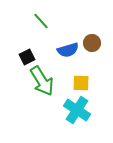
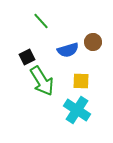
brown circle: moved 1 px right, 1 px up
yellow square: moved 2 px up
